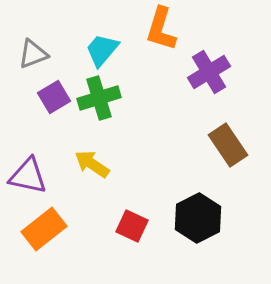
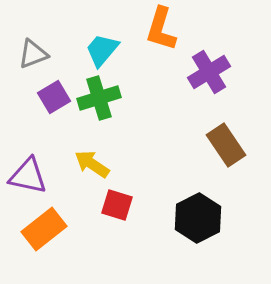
brown rectangle: moved 2 px left
red square: moved 15 px left, 21 px up; rotated 8 degrees counterclockwise
